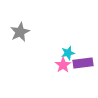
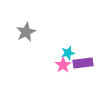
gray star: moved 6 px right
